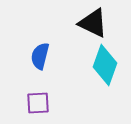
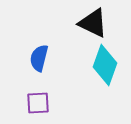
blue semicircle: moved 1 px left, 2 px down
